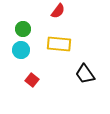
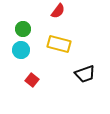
yellow rectangle: rotated 10 degrees clockwise
black trapezoid: rotated 75 degrees counterclockwise
